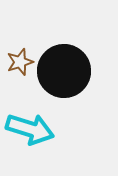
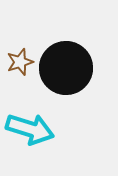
black circle: moved 2 px right, 3 px up
